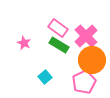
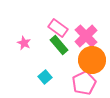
green rectangle: rotated 18 degrees clockwise
pink pentagon: moved 1 px down
